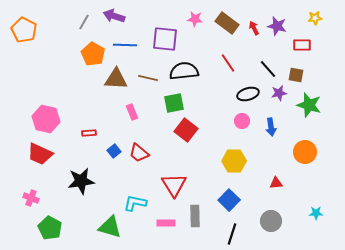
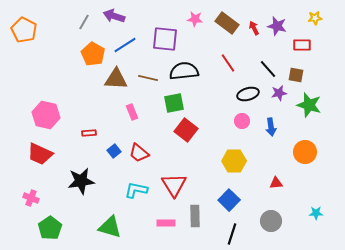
blue line at (125, 45): rotated 35 degrees counterclockwise
pink hexagon at (46, 119): moved 4 px up
cyan L-shape at (135, 203): moved 1 px right, 13 px up
green pentagon at (50, 228): rotated 10 degrees clockwise
